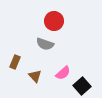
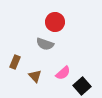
red circle: moved 1 px right, 1 px down
